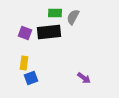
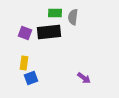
gray semicircle: rotated 21 degrees counterclockwise
